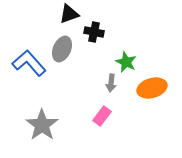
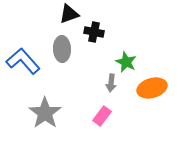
gray ellipse: rotated 25 degrees counterclockwise
blue L-shape: moved 6 px left, 2 px up
gray star: moved 3 px right, 12 px up
